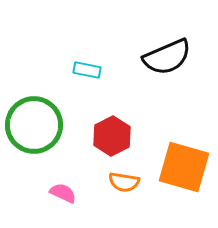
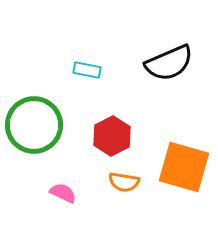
black semicircle: moved 2 px right, 6 px down
